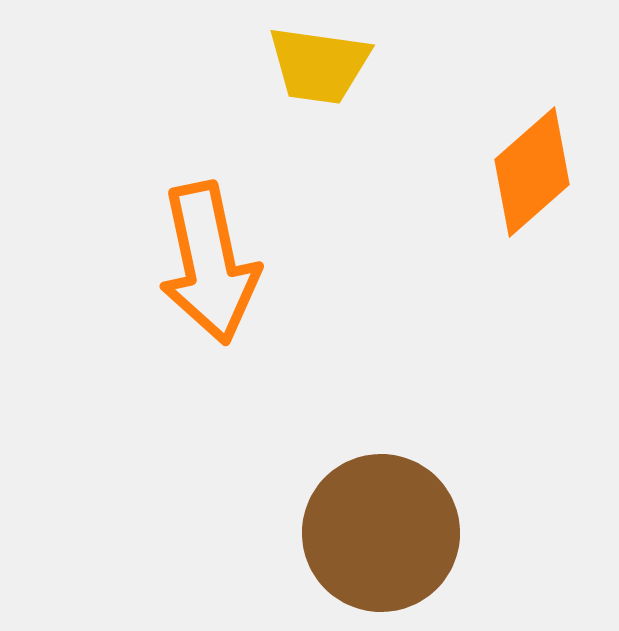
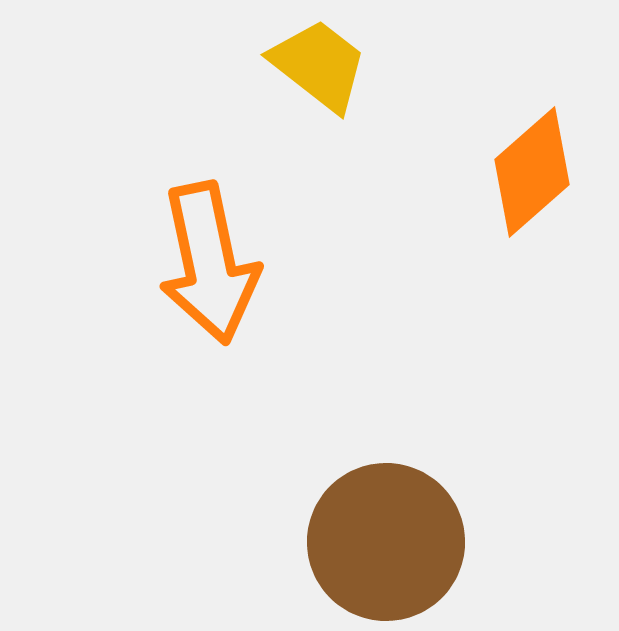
yellow trapezoid: rotated 150 degrees counterclockwise
brown circle: moved 5 px right, 9 px down
